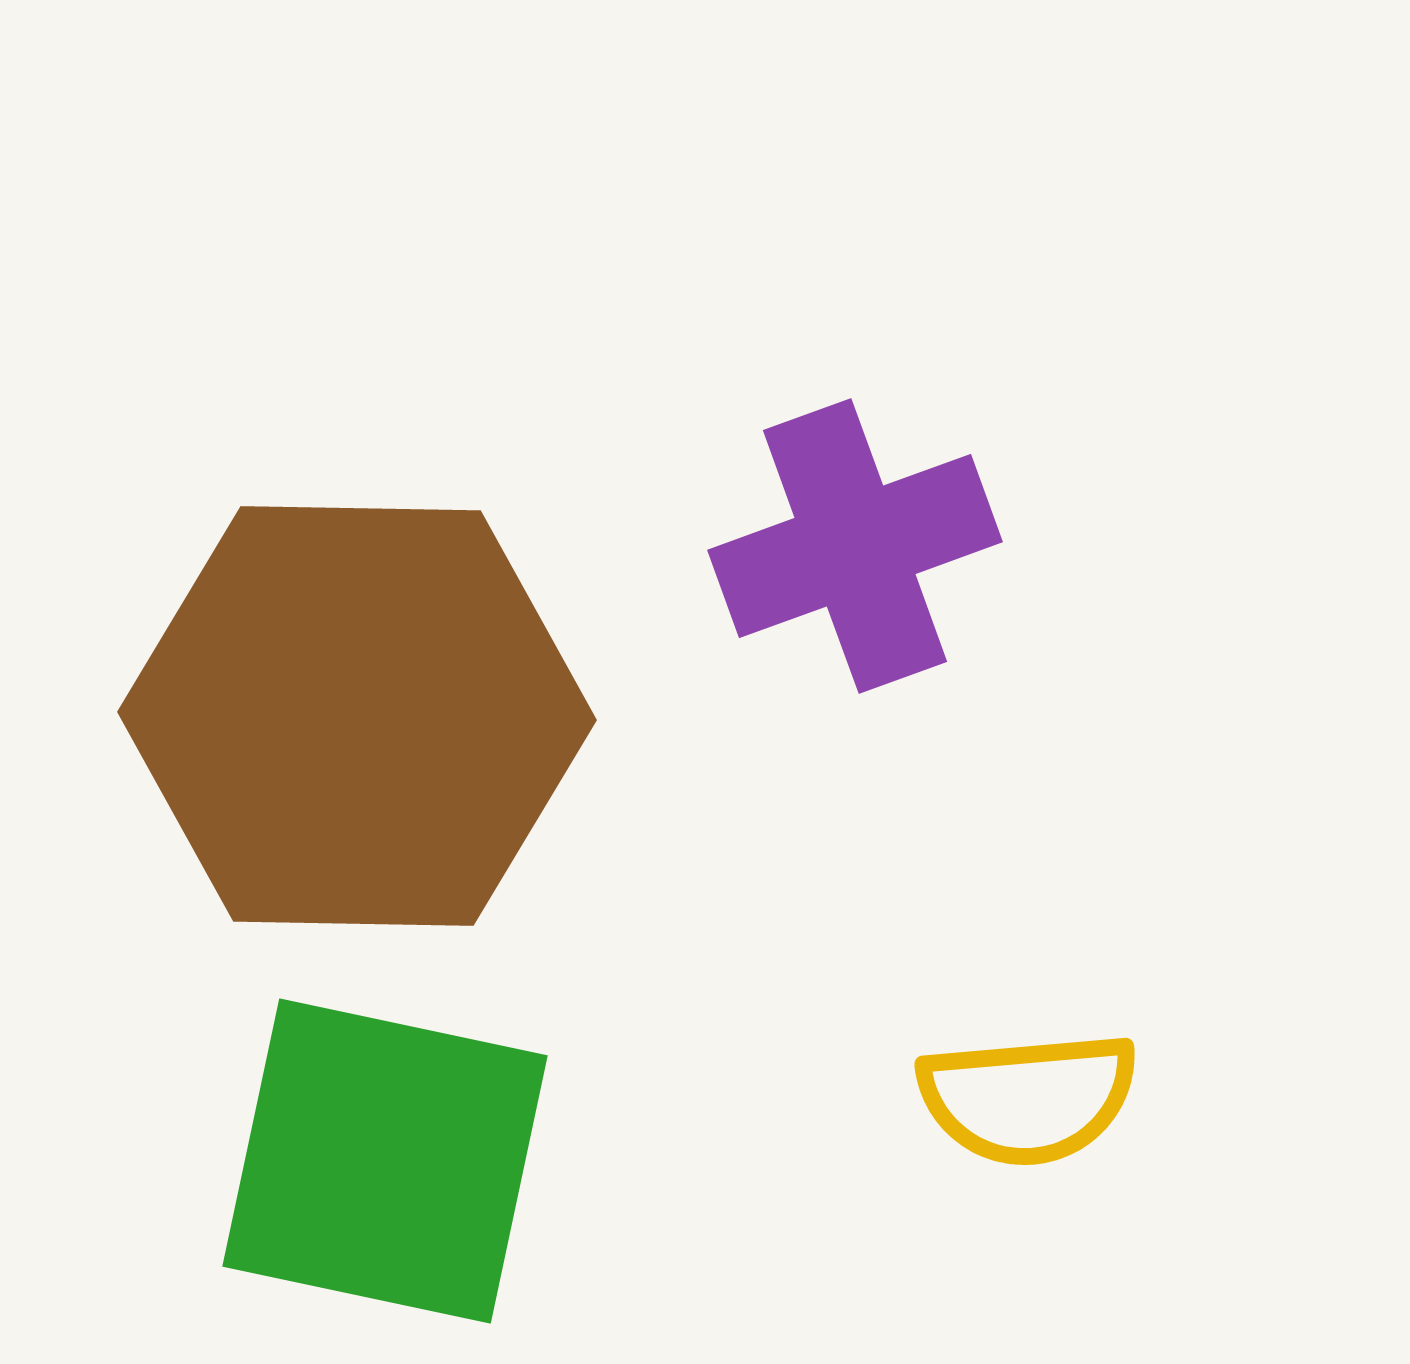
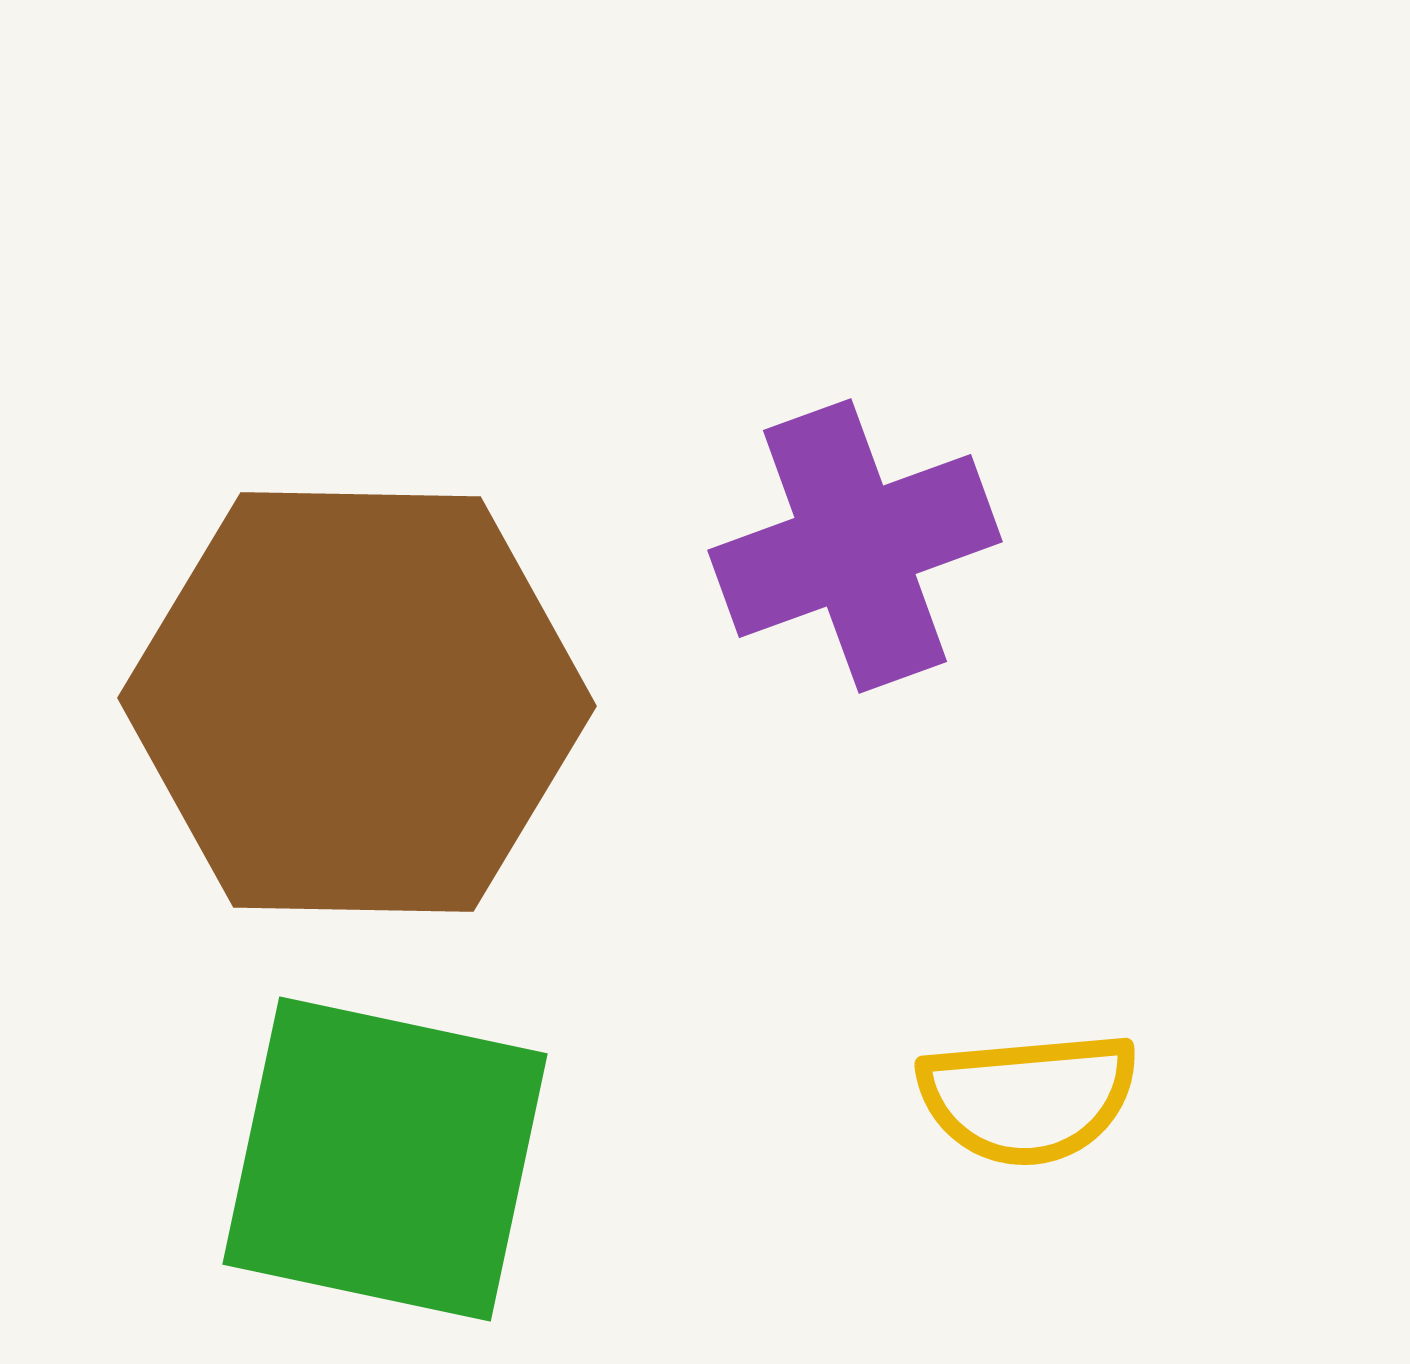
brown hexagon: moved 14 px up
green square: moved 2 px up
